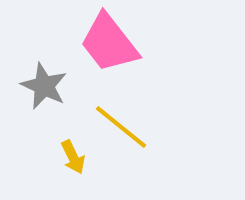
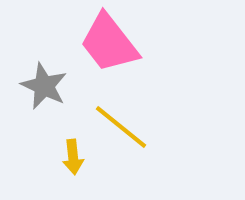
yellow arrow: rotated 20 degrees clockwise
